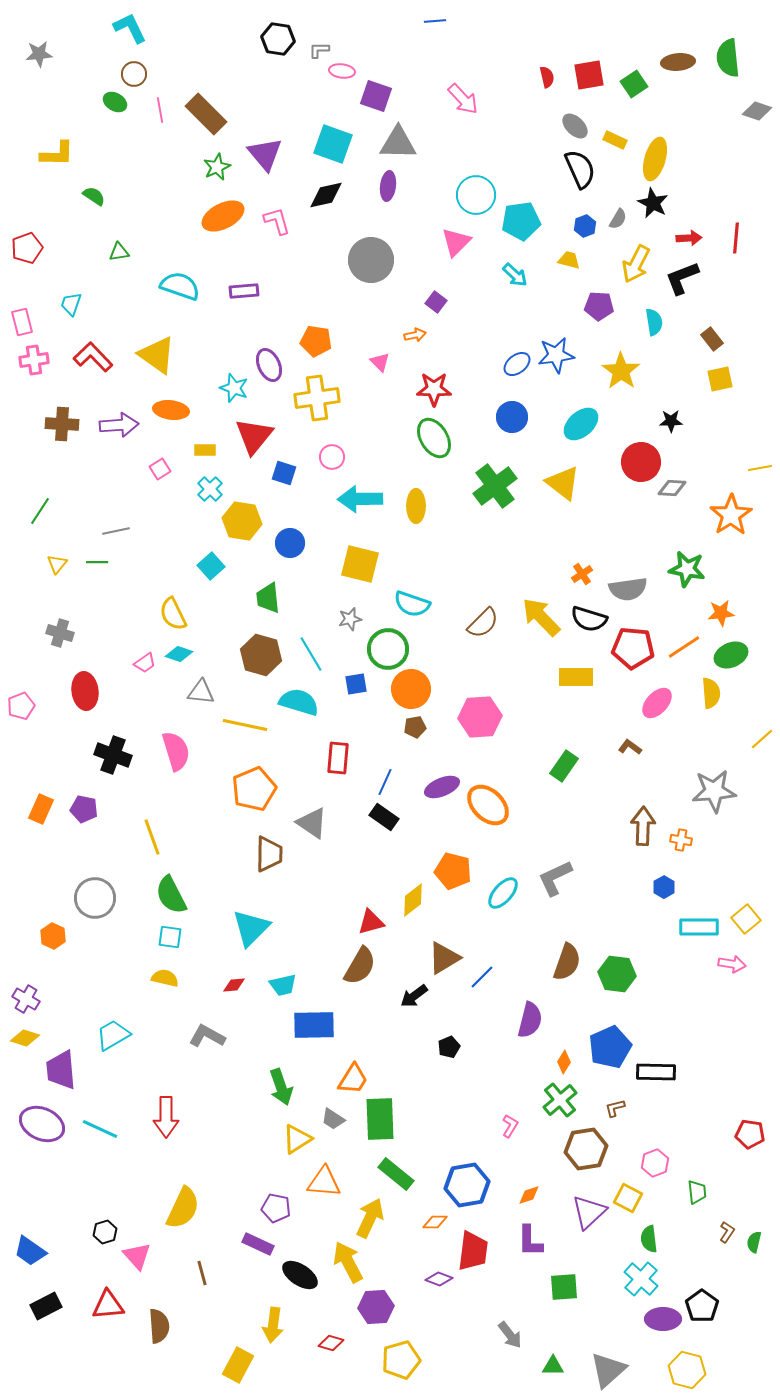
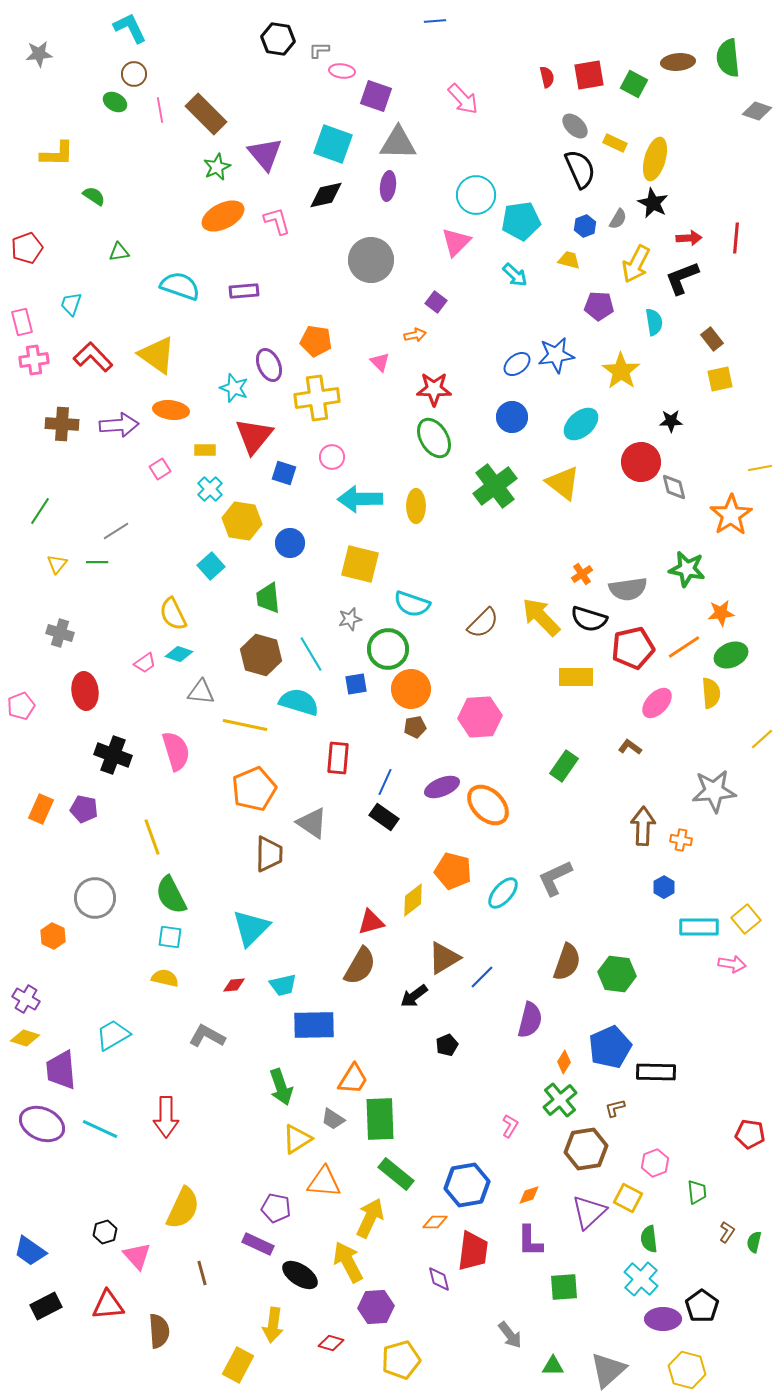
green square at (634, 84): rotated 28 degrees counterclockwise
yellow rectangle at (615, 140): moved 3 px down
gray diamond at (672, 488): moved 2 px right, 1 px up; rotated 72 degrees clockwise
gray line at (116, 531): rotated 20 degrees counterclockwise
red pentagon at (633, 648): rotated 18 degrees counterclockwise
black pentagon at (449, 1047): moved 2 px left, 2 px up
purple diamond at (439, 1279): rotated 56 degrees clockwise
brown semicircle at (159, 1326): moved 5 px down
